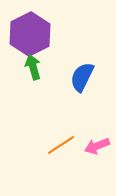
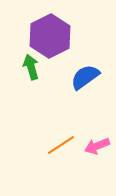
purple hexagon: moved 20 px right, 2 px down
green arrow: moved 2 px left
blue semicircle: moved 3 px right; rotated 28 degrees clockwise
